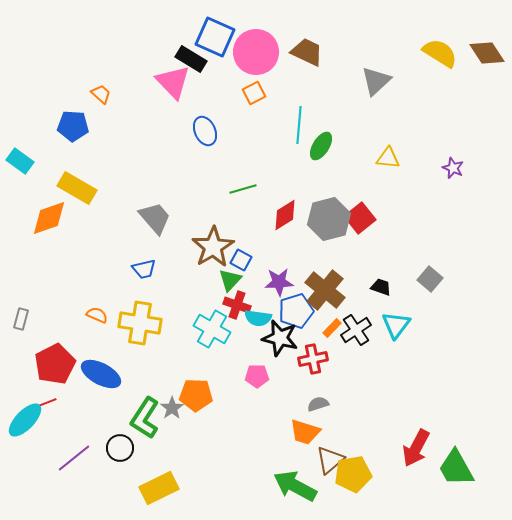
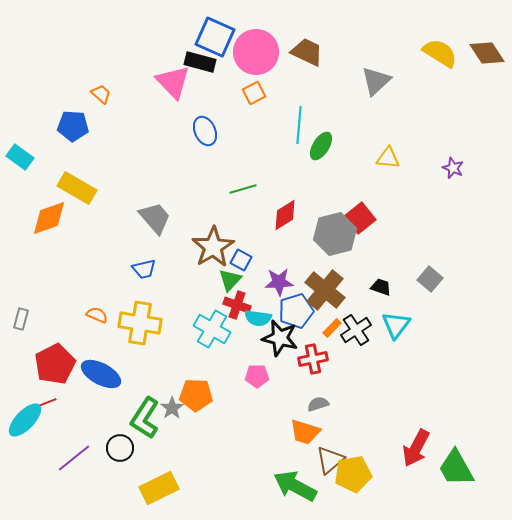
black rectangle at (191, 59): moved 9 px right, 3 px down; rotated 16 degrees counterclockwise
cyan rectangle at (20, 161): moved 4 px up
gray hexagon at (329, 219): moved 6 px right, 15 px down
